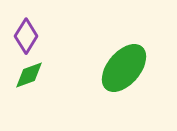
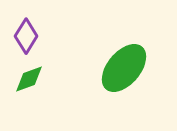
green diamond: moved 4 px down
